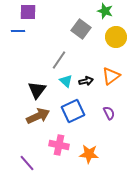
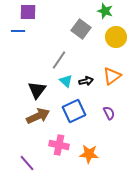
orange triangle: moved 1 px right
blue square: moved 1 px right
